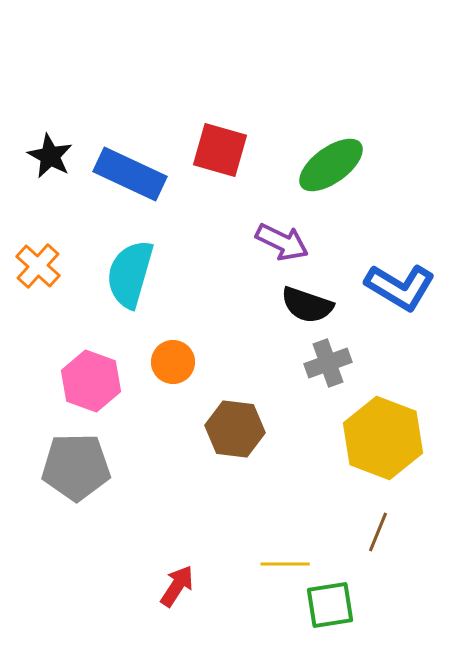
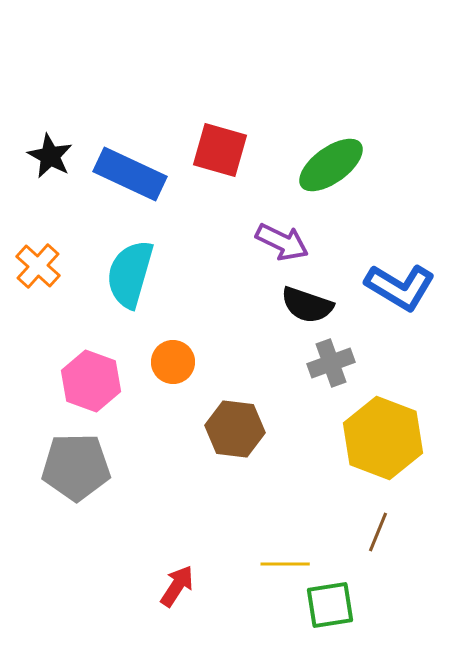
gray cross: moved 3 px right
